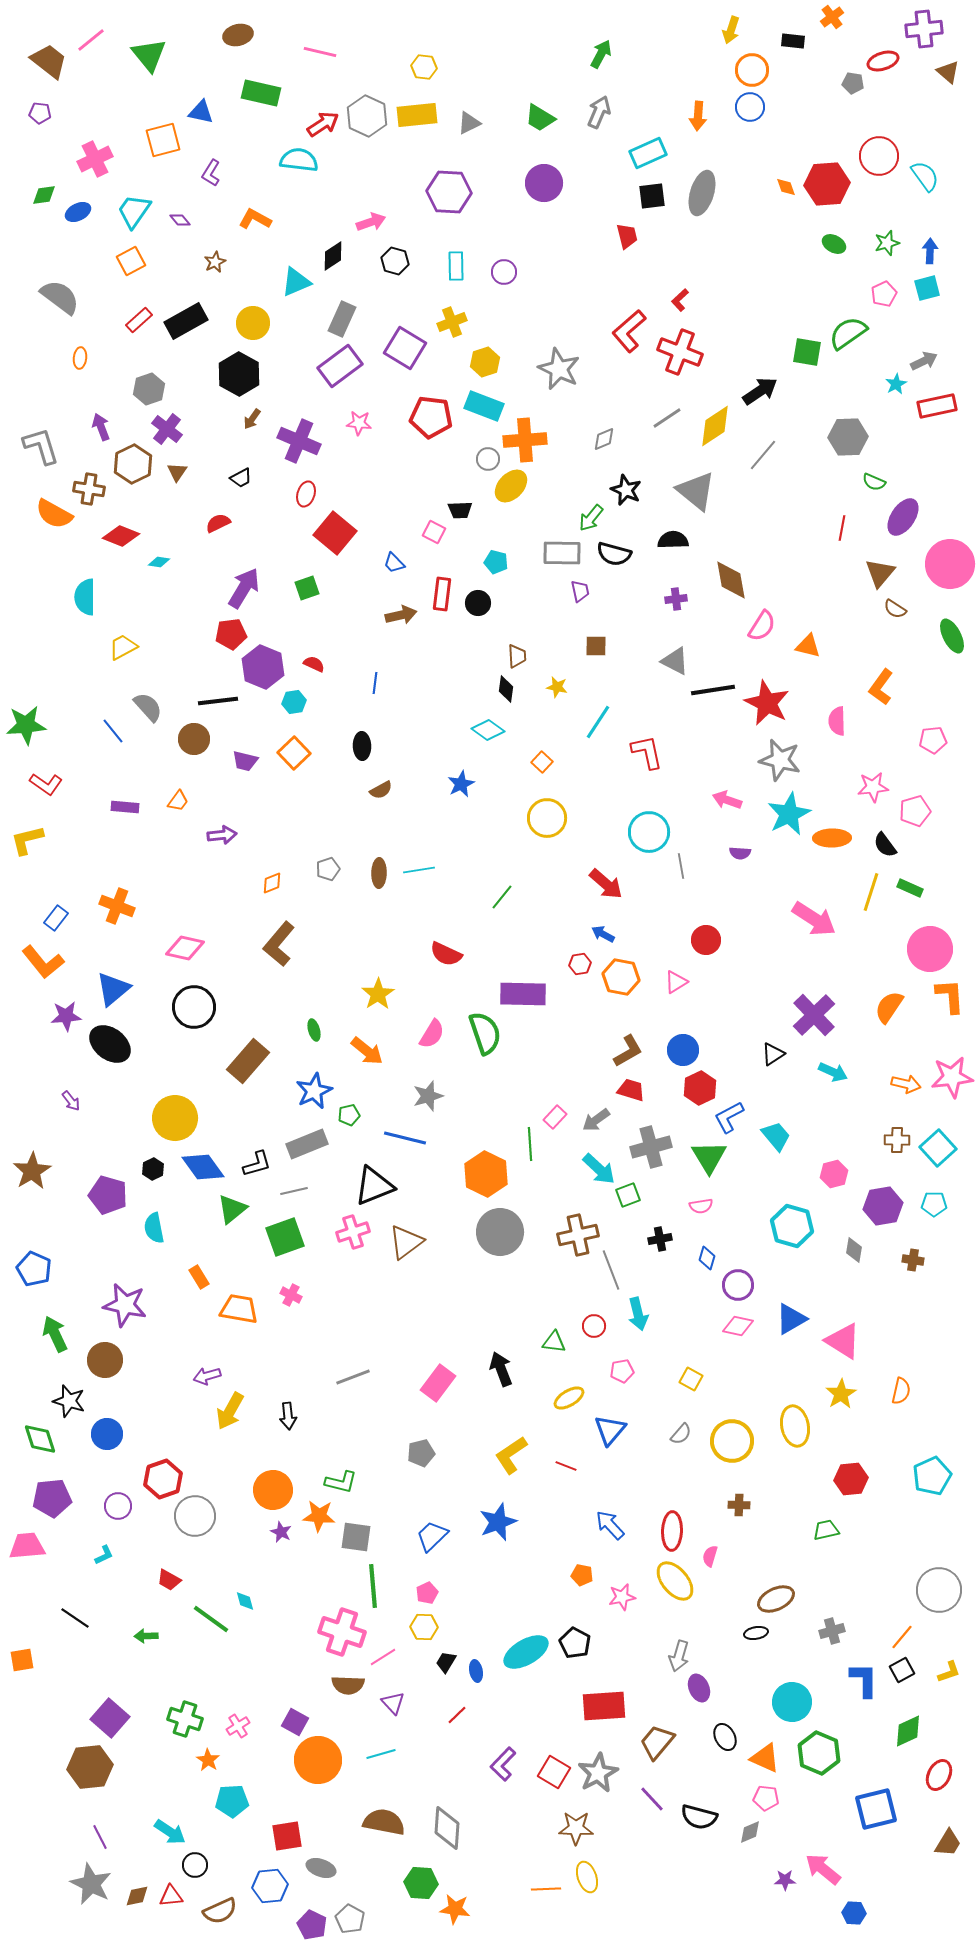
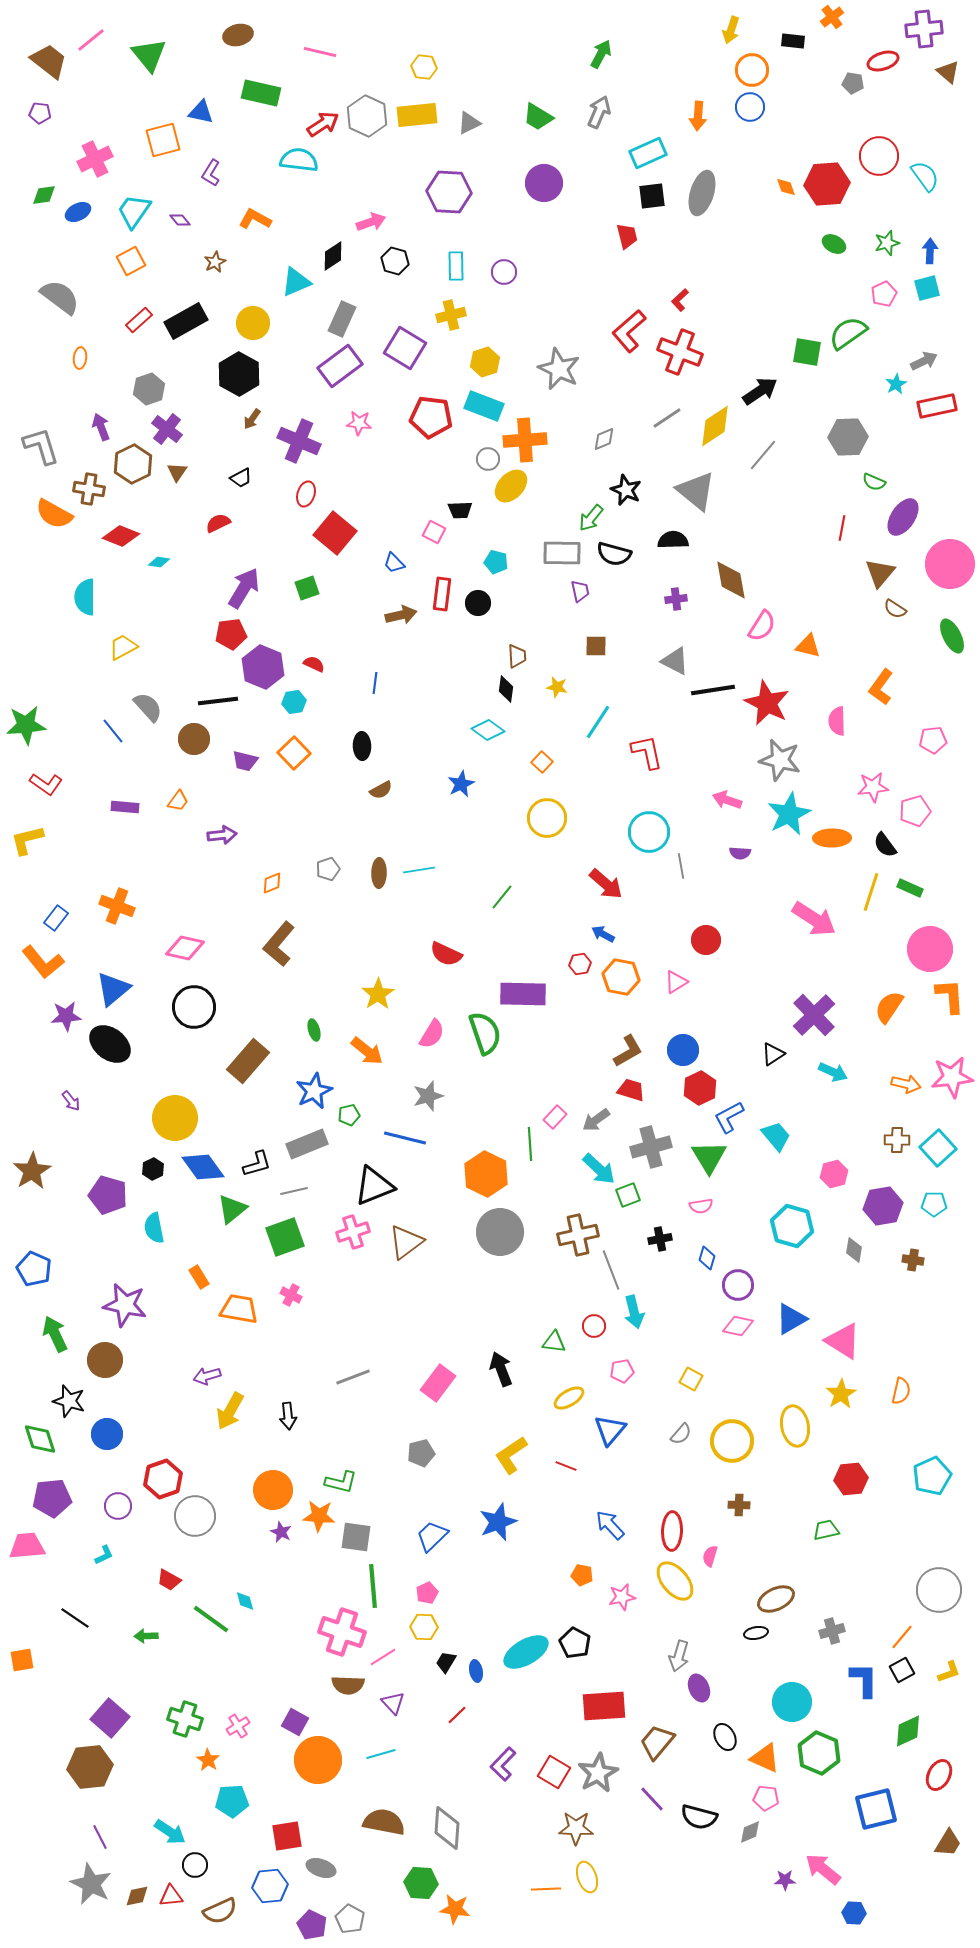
green trapezoid at (540, 118): moved 2 px left, 1 px up
yellow cross at (452, 322): moved 1 px left, 7 px up; rotated 8 degrees clockwise
cyan arrow at (638, 1314): moved 4 px left, 2 px up
